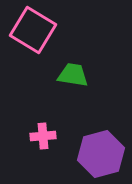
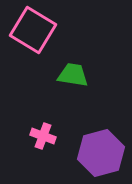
pink cross: rotated 25 degrees clockwise
purple hexagon: moved 1 px up
